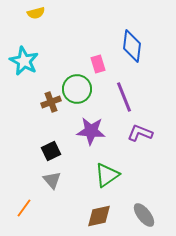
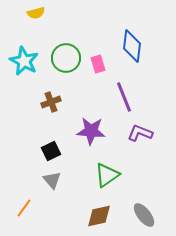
green circle: moved 11 px left, 31 px up
